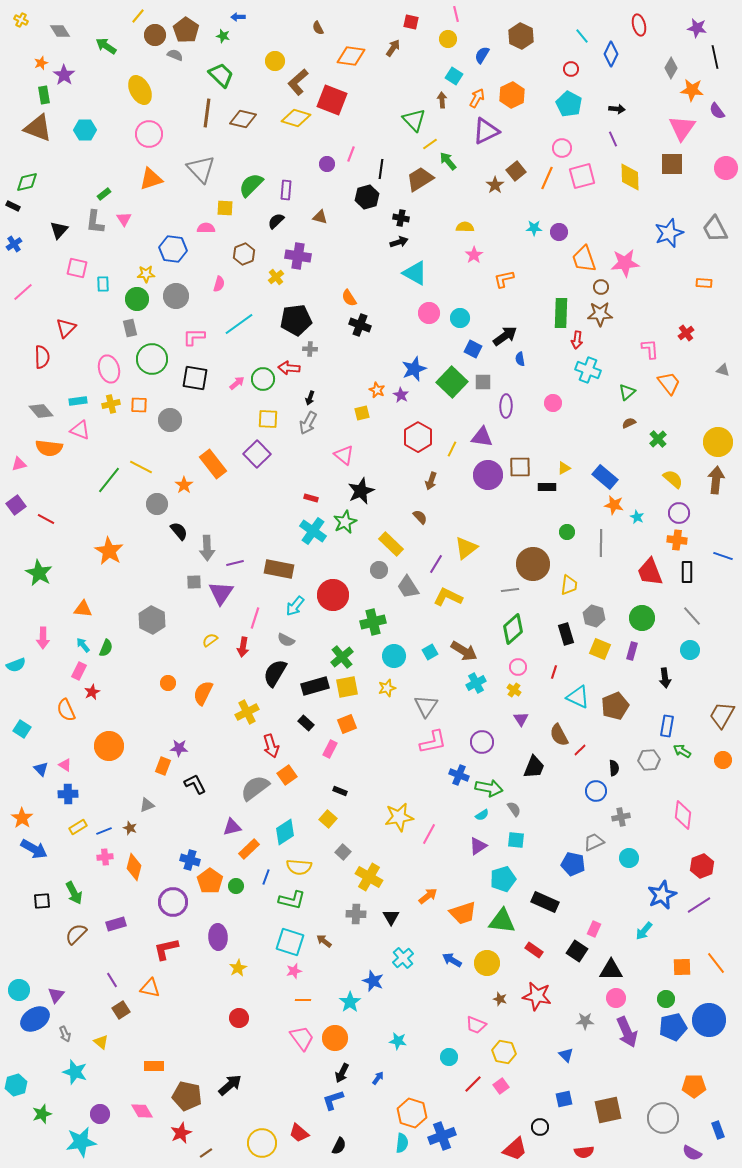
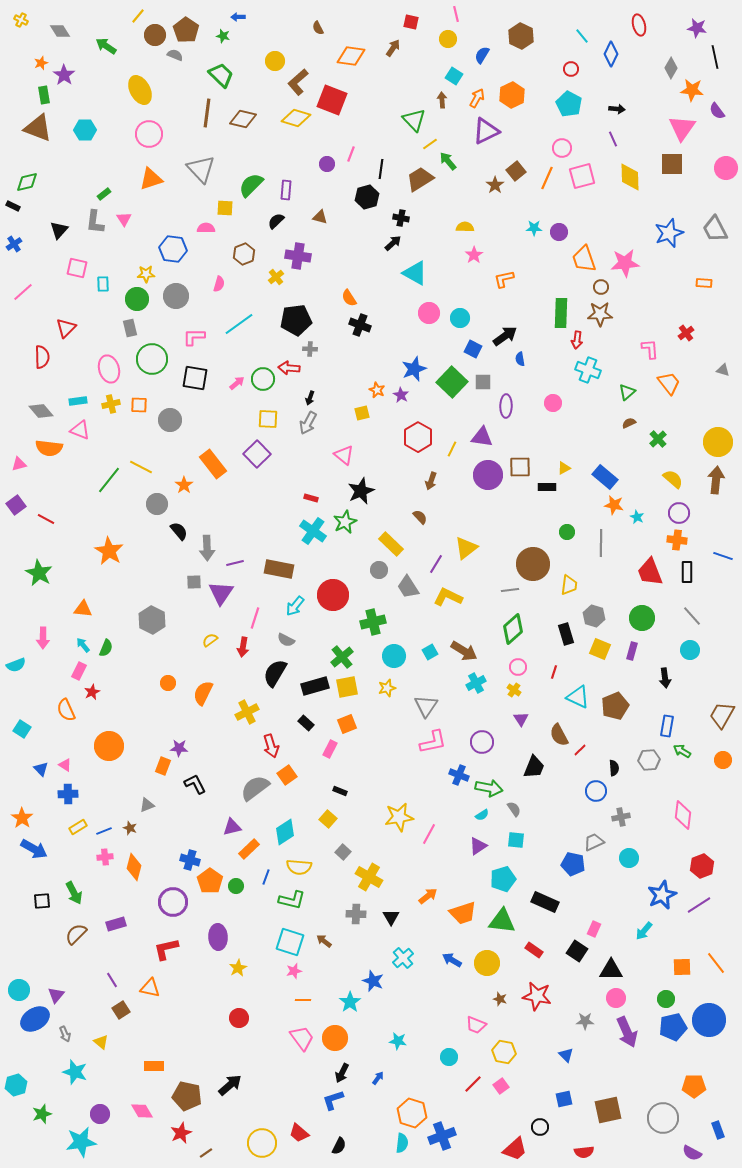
black arrow at (399, 242): moved 6 px left, 1 px down; rotated 24 degrees counterclockwise
